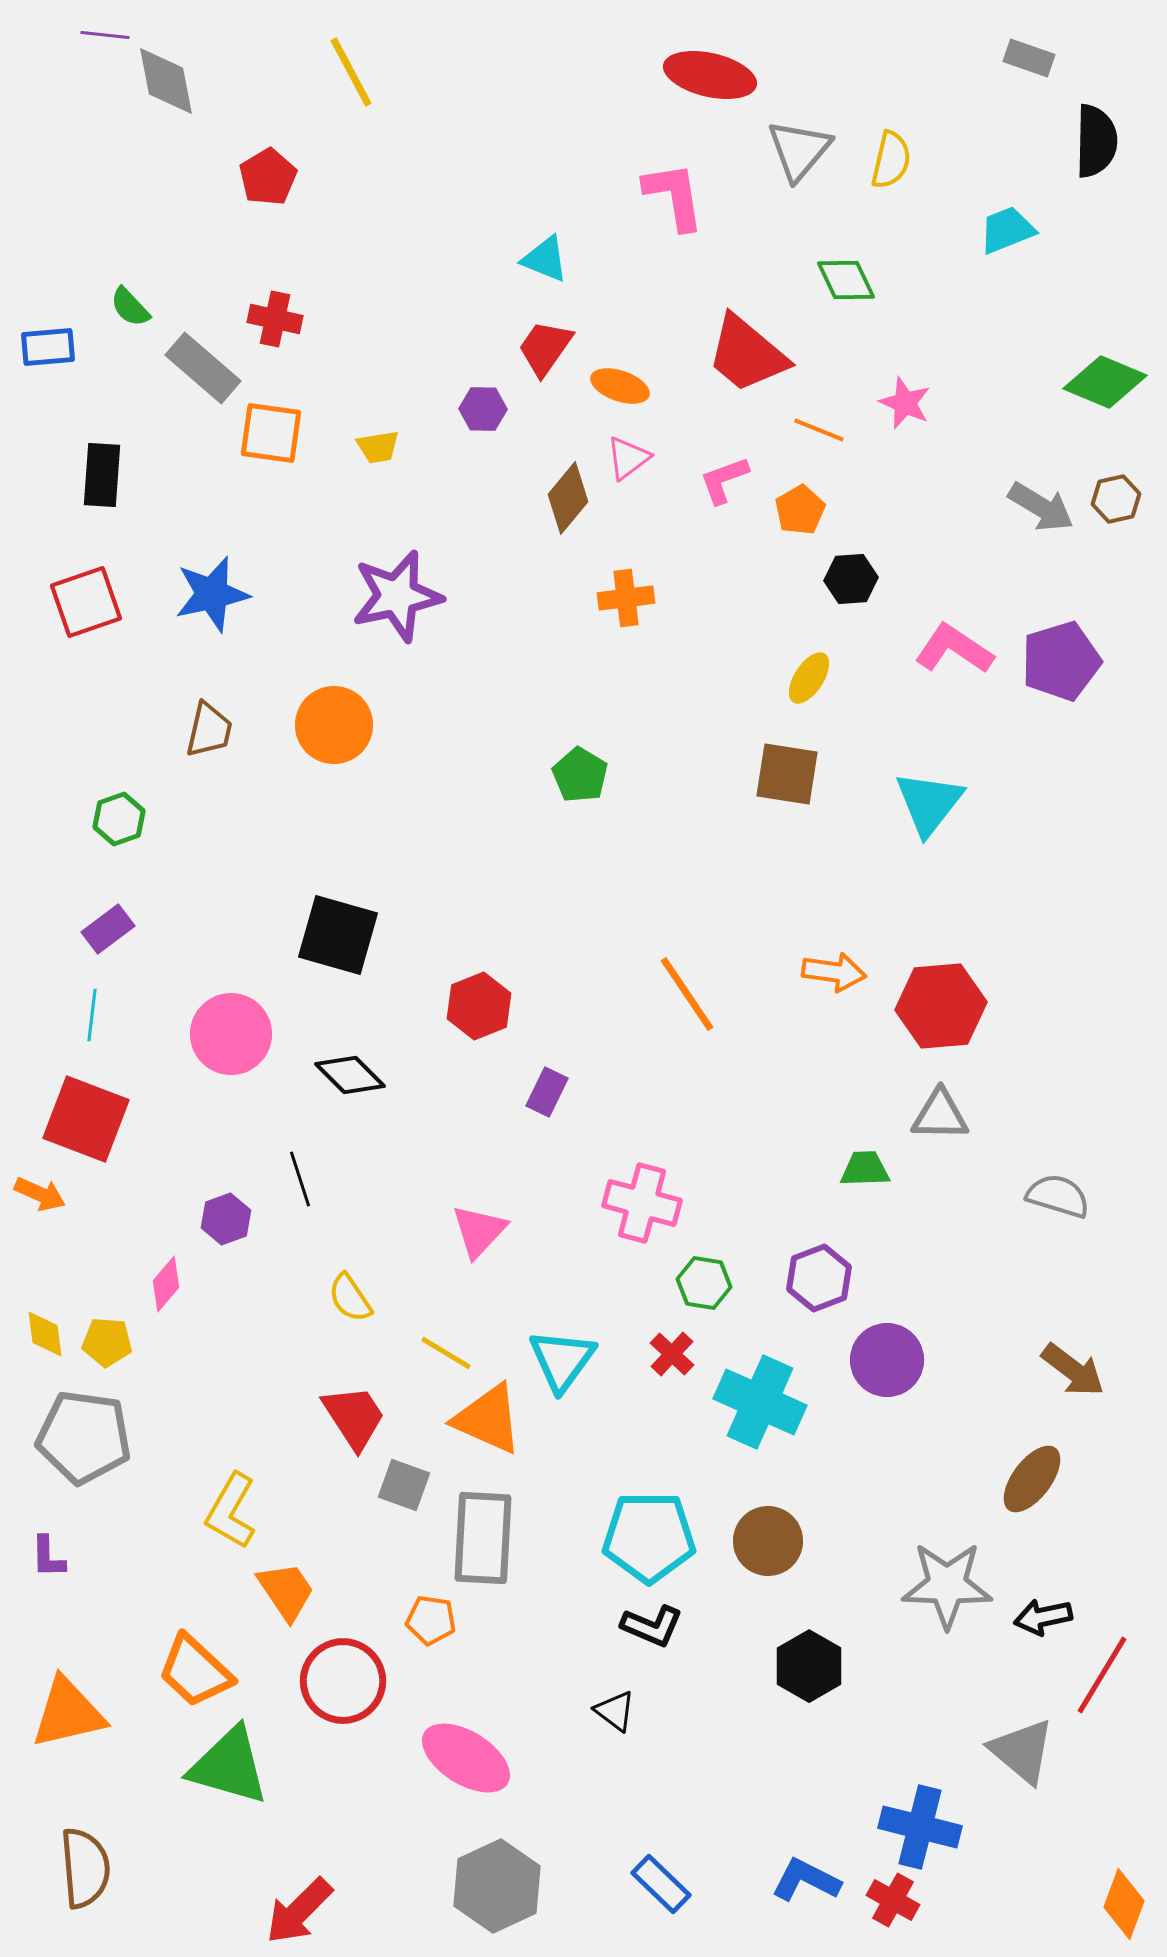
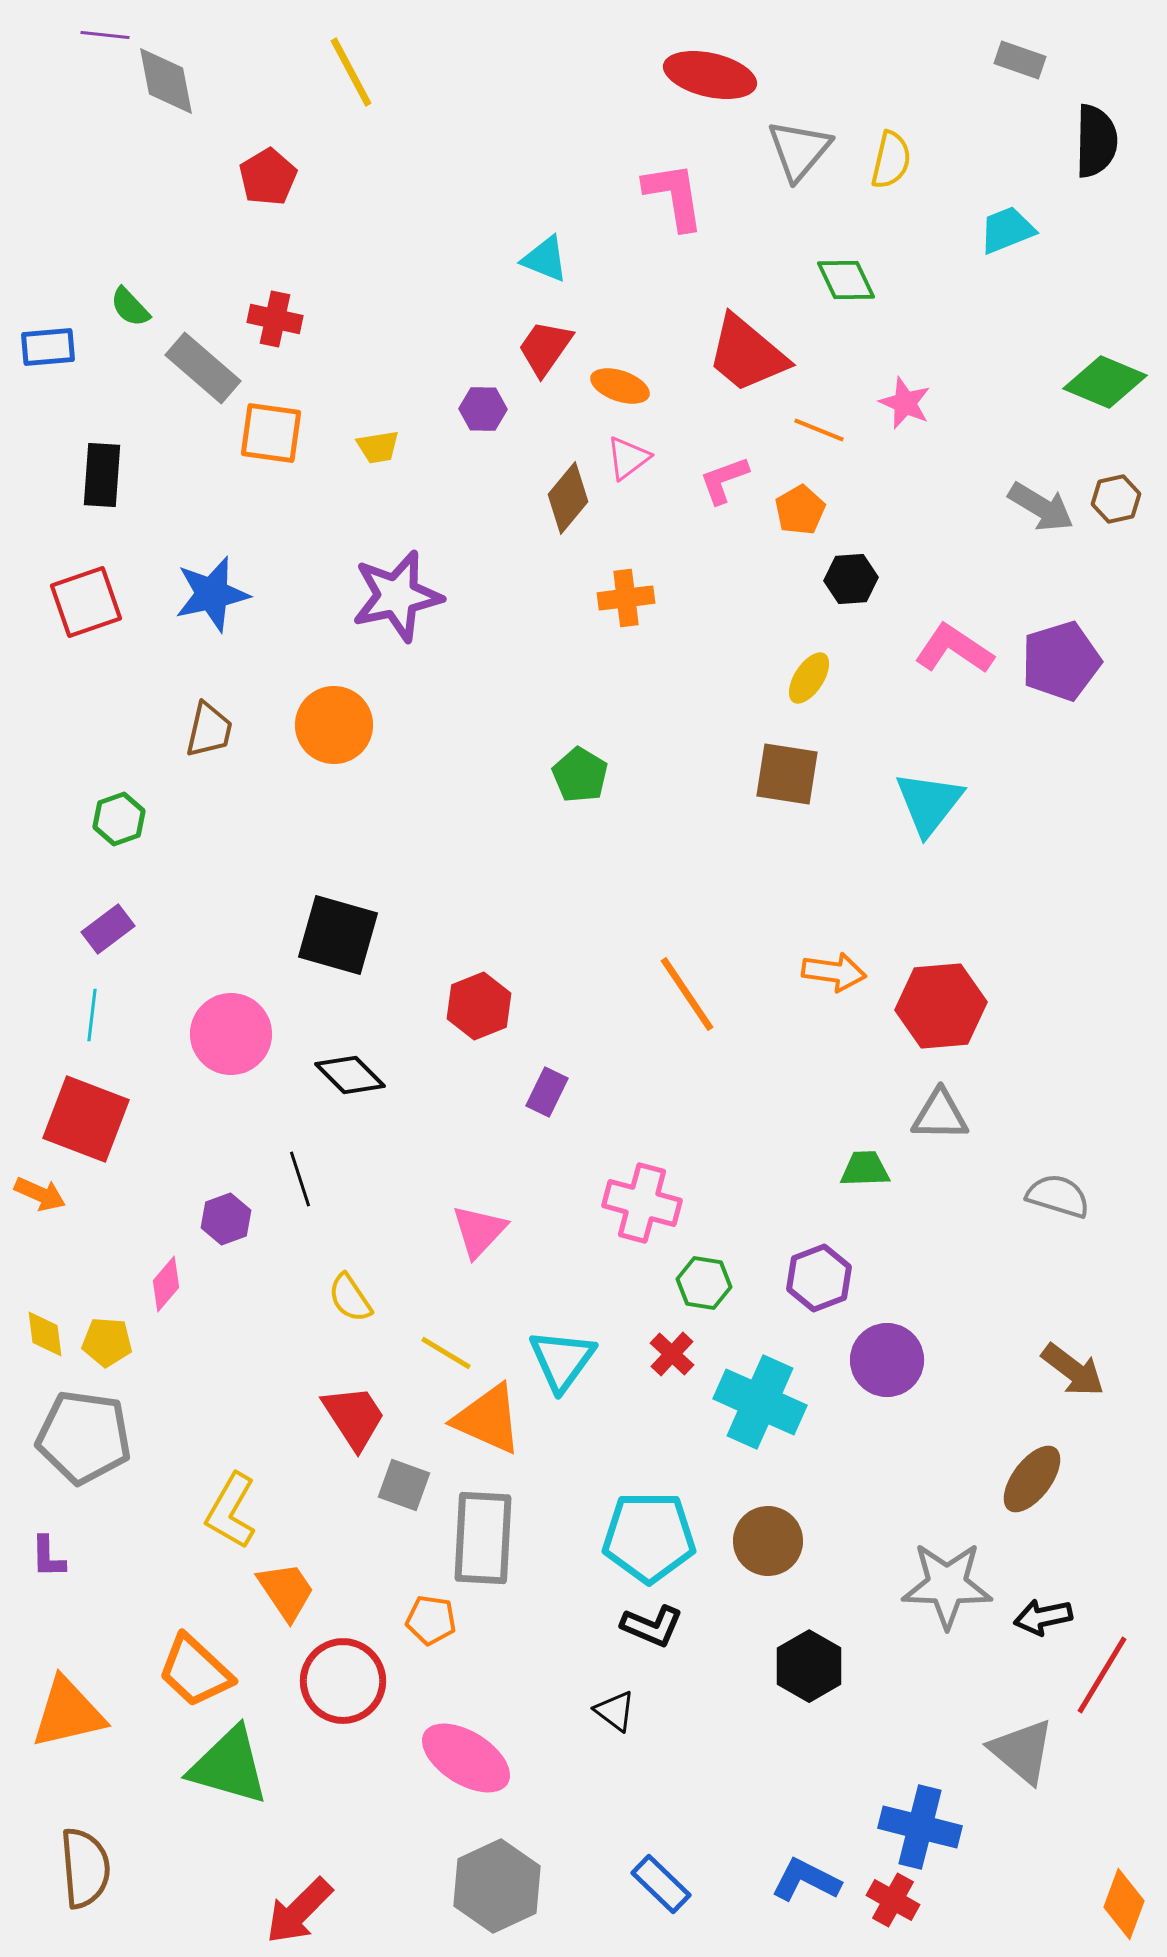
gray rectangle at (1029, 58): moved 9 px left, 2 px down
